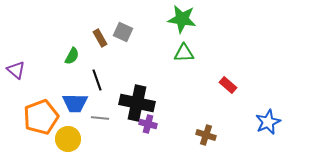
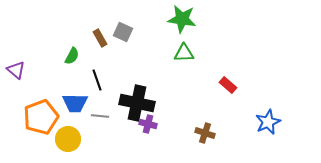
gray line: moved 2 px up
brown cross: moved 1 px left, 2 px up
